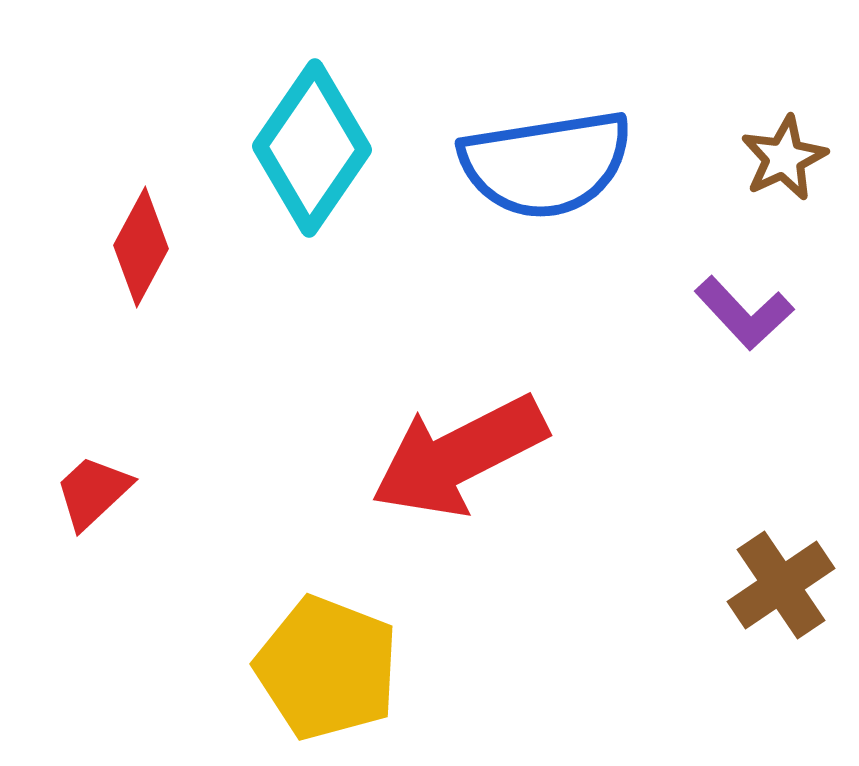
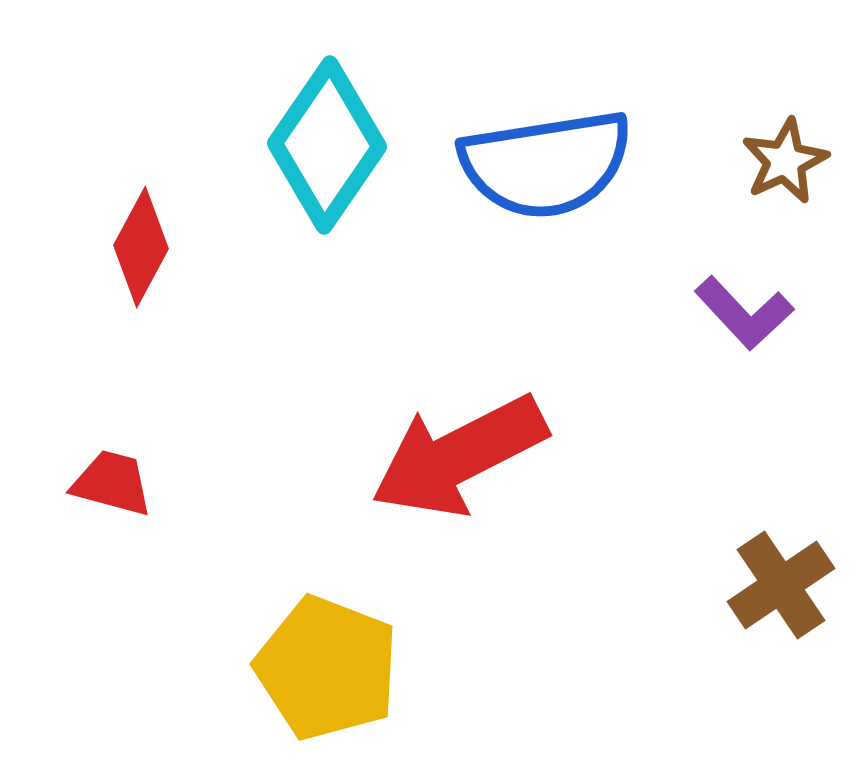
cyan diamond: moved 15 px right, 3 px up
brown star: moved 1 px right, 3 px down
red trapezoid: moved 19 px right, 9 px up; rotated 58 degrees clockwise
